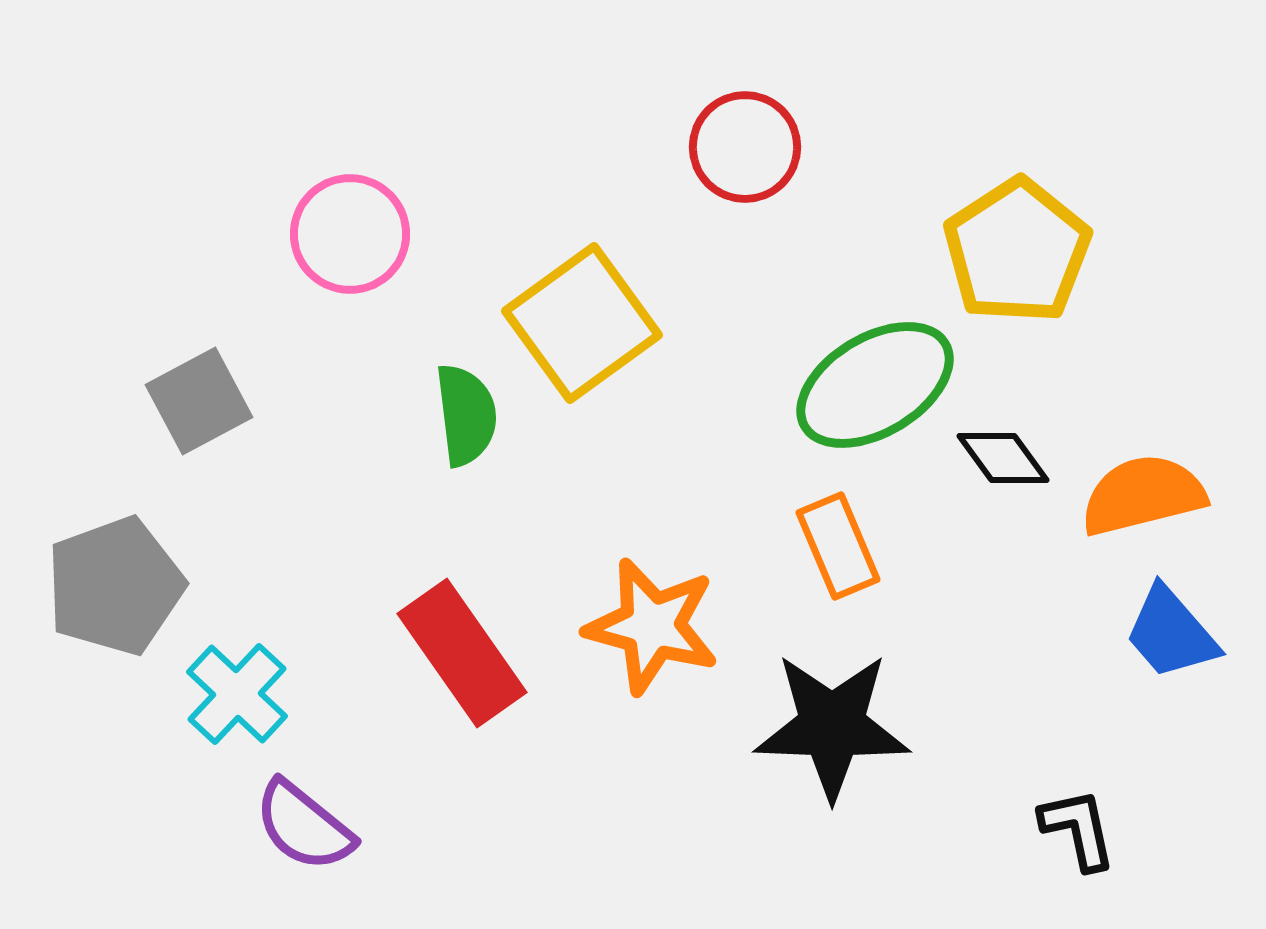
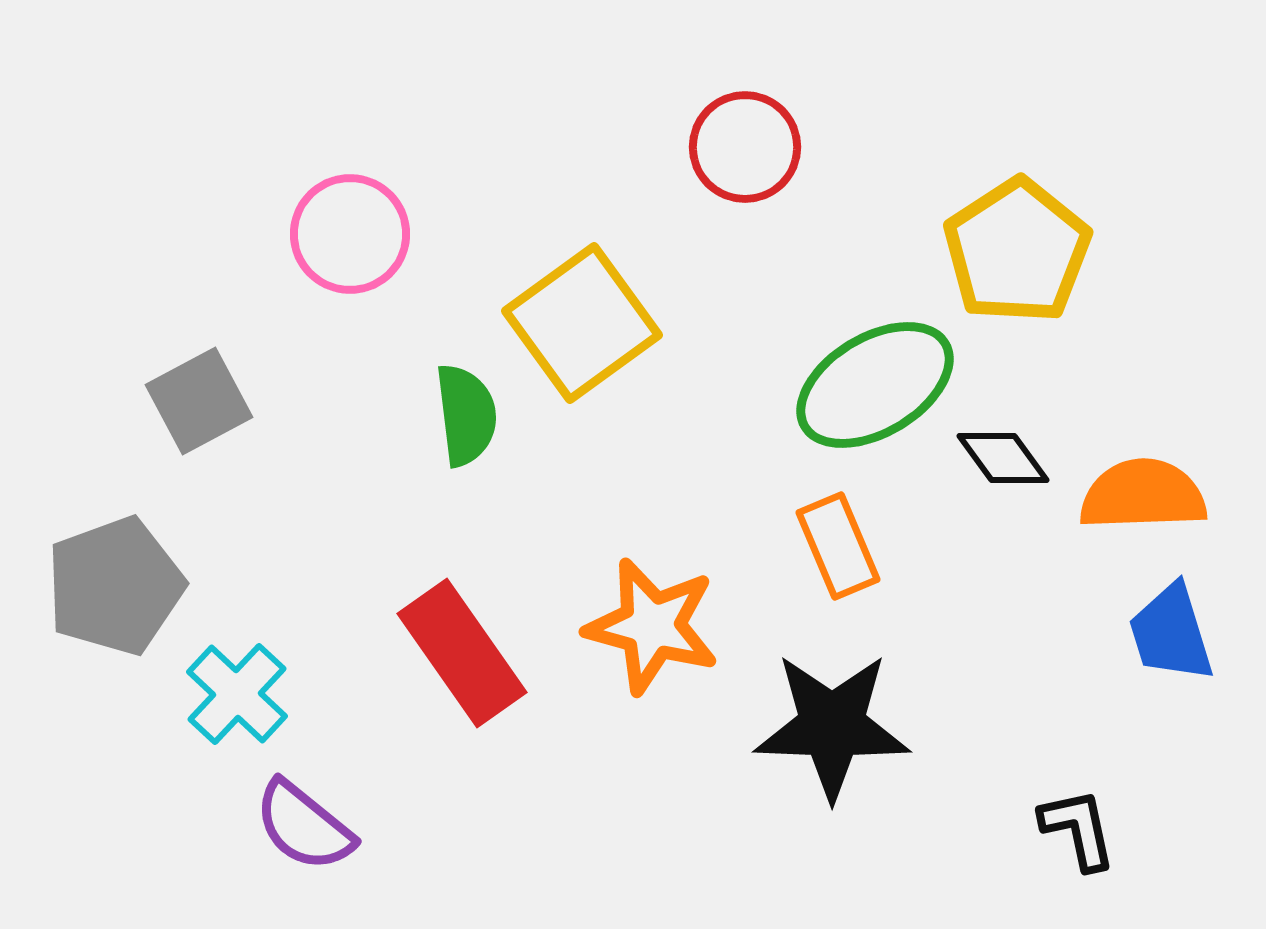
orange semicircle: rotated 12 degrees clockwise
blue trapezoid: rotated 24 degrees clockwise
